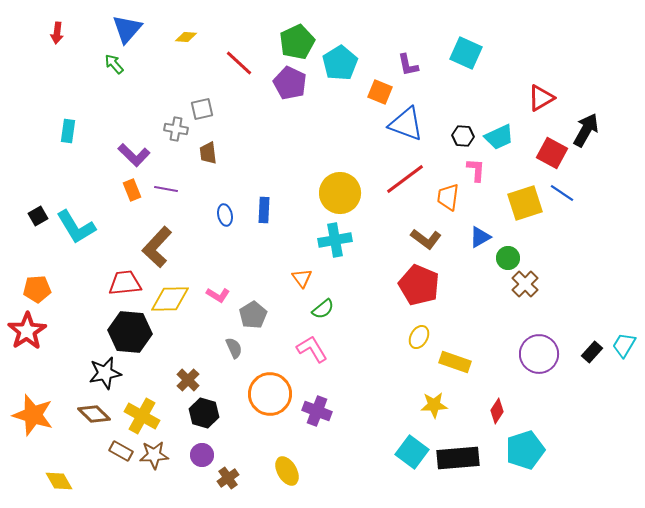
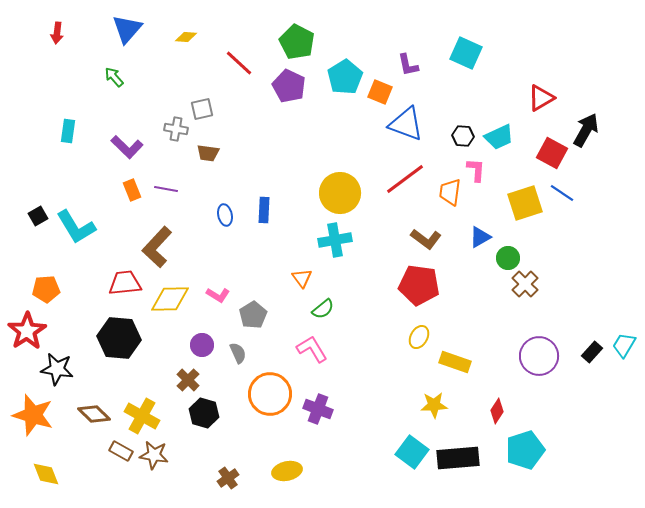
green pentagon at (297, 42): rotated 20 degrees counterclockwise
cyan pentagon at (340, 63): moved 5 px right, 14 px down
green arrow at (114, 64): moved 13 px down
purple pentagon at (290, 83): moved 1 px left, 3 px down
brown trapezoid at (208, 153): rotated 75 degrees counterclockwise
purple L-shape at (134, 155): moved 7 px left, 8 px up
orange trapezoid at (448, 197): moved 2 px right, 5 px up
red pentagon at (419, 285): rotated 15 degrees counterclockwise
orange pentagon at (37, 289): moved 9 px right
black hexagon at (130, 332): moved 11 px left, 6 px down
gray semicircle at (234, 348): moved 4 px right, 5 px down
purple circle at (539, 354): moved 2 px down
black star at (105, 373): moved 48 px left, 4 px up; rotated 20 degrees clockwise
purple cross at (317, 411): moved 1 px right, 2 px up
brown star at (154, 455): rotated 12 degrees clockwise
purple circle at (202, 455): moved 110 px up
yellow ellipse at (287, 471): rotated 72 degrees counterclockwise
yellow diamond at (59, 481): moved 13 px left, 7 px up; rotated 8 degrees clockwise
